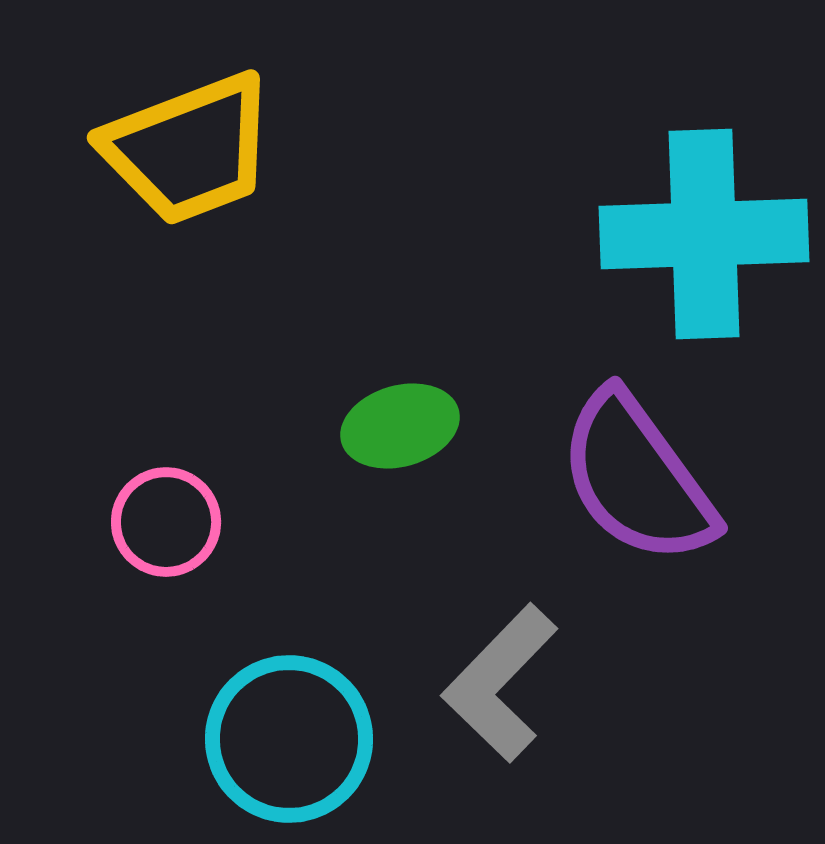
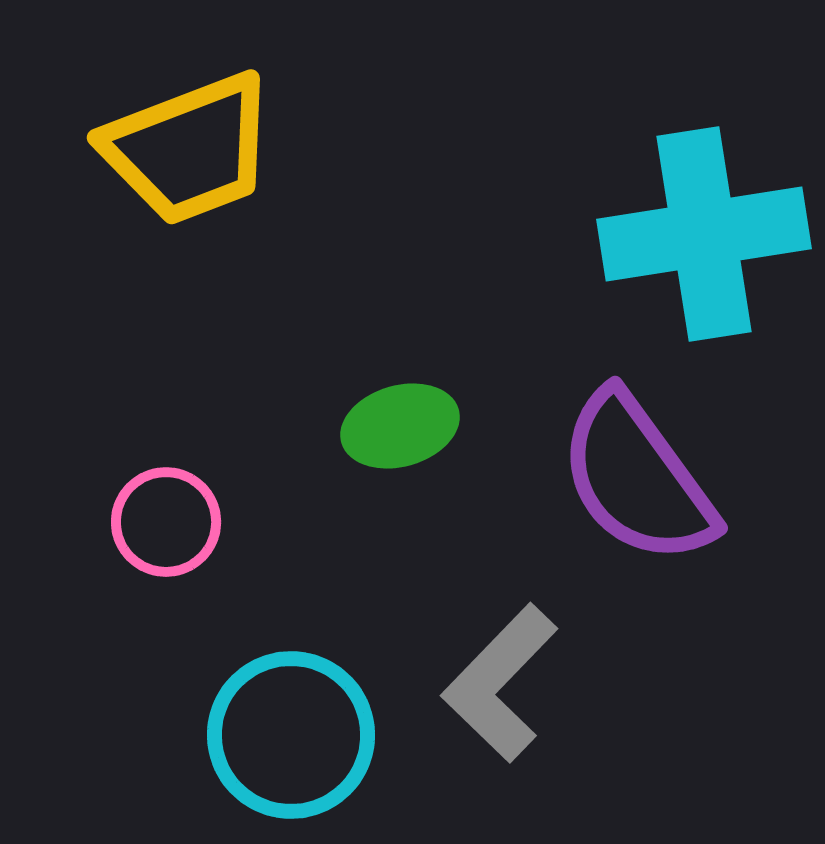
cyan cross: rotated 7 degrees counterclockwise
cyan circle: moved 2 px right, 4 px up
